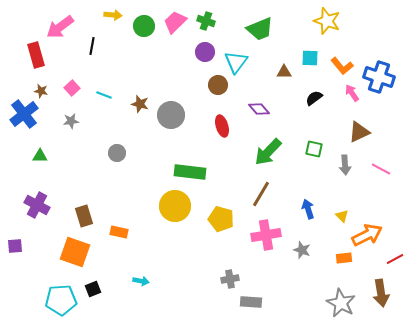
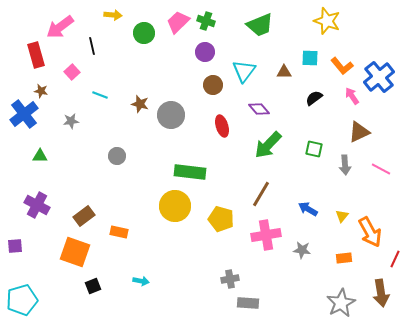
pink trapezoid at (175, 22): moved 3 px right
green circle at (144, 26): moved 7 px down
green trapezoid at (260, 29): moved 4 px up
black line at (92, 46): rotated 24 degrees counterclockwise
cyan triangle at (236, 62): moved 8 px right, 9 px down
blue cross at (379, 77): rotated 32 degrees clockwise
brown circle at (218, 85): moved 5 px left
pink square at (72, 88): moved 16 px up
pink arrow at (352, 93): moved 3 px down
cyan line at (104, 95): moved 4 px left
green arrow at (268, 152): moved 7 px up
gray circle at (117, 153): moved 3 px down
blue arrow at (308, 209): rotated 42 degrees counterclockwise
brown rectangle at (84, 216): rotated 70 degrees clockwise
yellow triangle at (342, 216): rotated 24 degrees clockwise
orange arrow at (367, 235): moved 3 px right, 3 px up; rotated 88 degrees clockwise
gray star at (302, 250): rotated 12 degrees counterclockwise
red line at (395, 259): rotated 36 degrees counterclockwise
black square at (93, 289): moved 3 px up
cyan pentagon at (61, 300): moved 39 px left; rotated 12 degrees counterclockwise
gray rectangle at (251, 302): moved 3 px left, 1 px down
gray star at (341, 303): rotated 16 degrees clockwise
